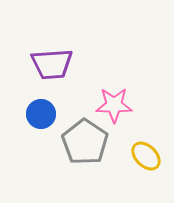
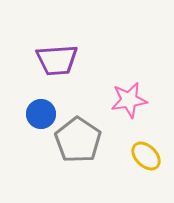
purple trapezoid: moved 5 px right, 4 px up
pink star: moved 15 px right, 5 px up; rotated 9 degrees counterclockwise
gray pentagon: moved 7 px left, 2 px up
